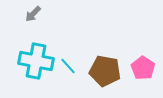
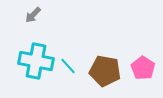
gray arrow: moved 1 px down
